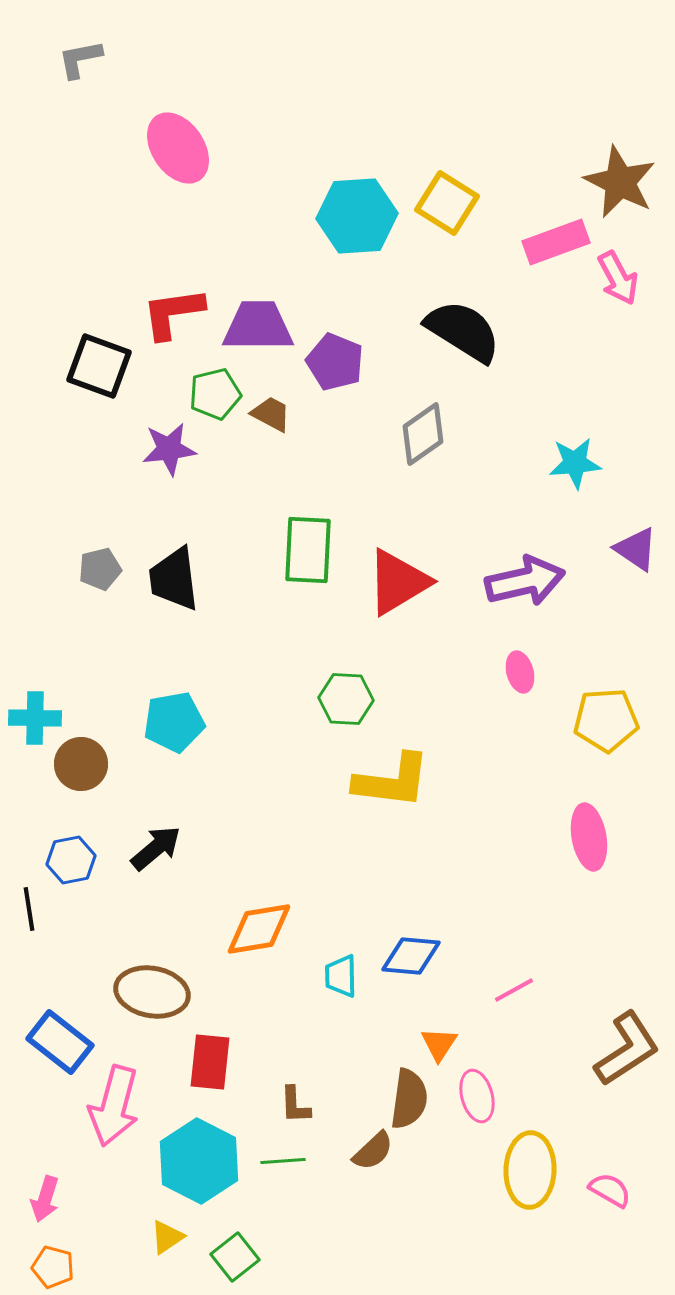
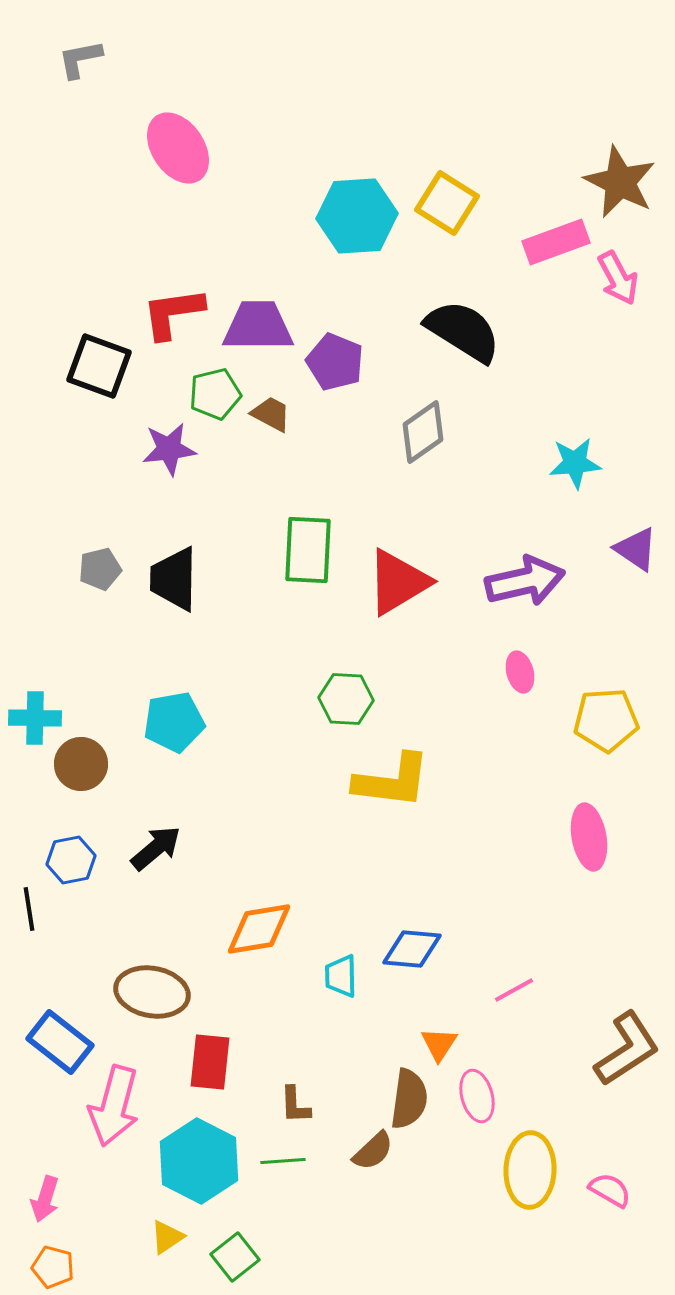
gray diamond at (423, 434): moved 2 px up
black trapezoid at (174, 579): rotated 8 degrees clockwise
blue diamond at (411, 956): moved 1 px right, 7 px up
